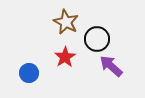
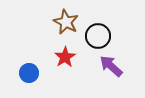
black circle: moved 1 px right, 3 px up
